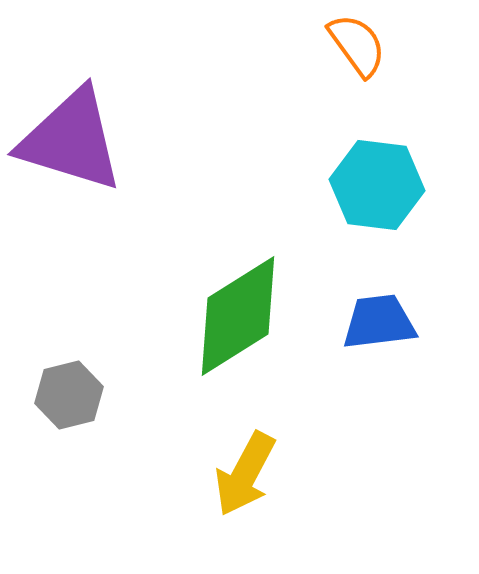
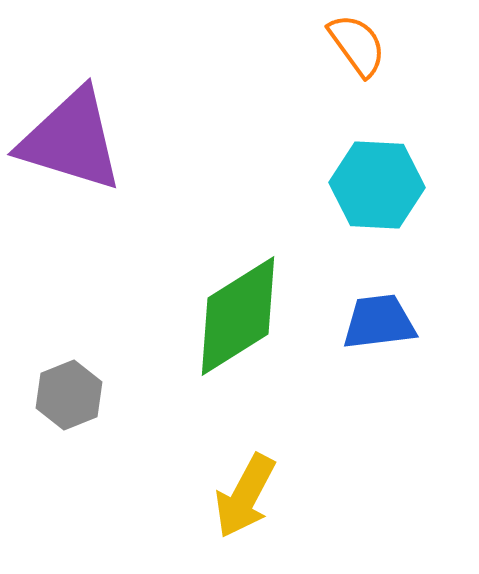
cyan hexagon: rotated 4 degrees counterclockwise
gray hexagon: rotated 8 degrees counterclockwise
yellow arrow: moved 22 px down
